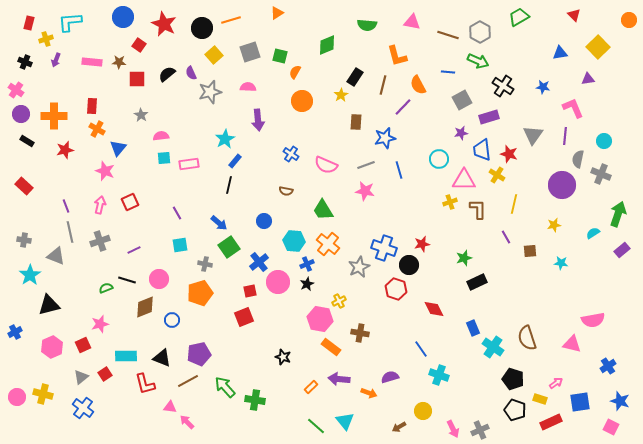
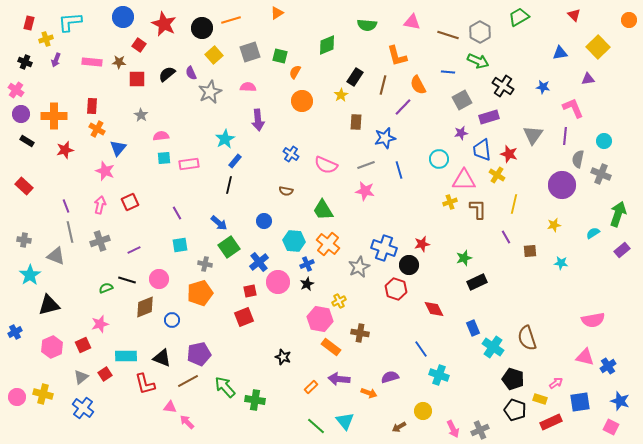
gray star at (210, 92): rotated 10 degrees counterclockwise
pink triangle at (572, 344): moved 13 px right, 13 px down
